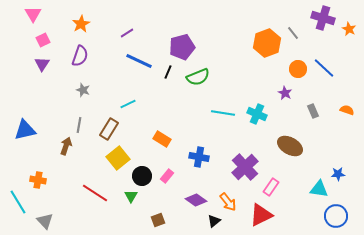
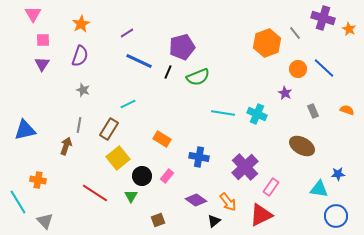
gray line at (293, 33): moved 2 px right
pink square at (43, 40): rotated 24 degrees clockwise
brown ellipse at (290, 146): moved 12 px right
